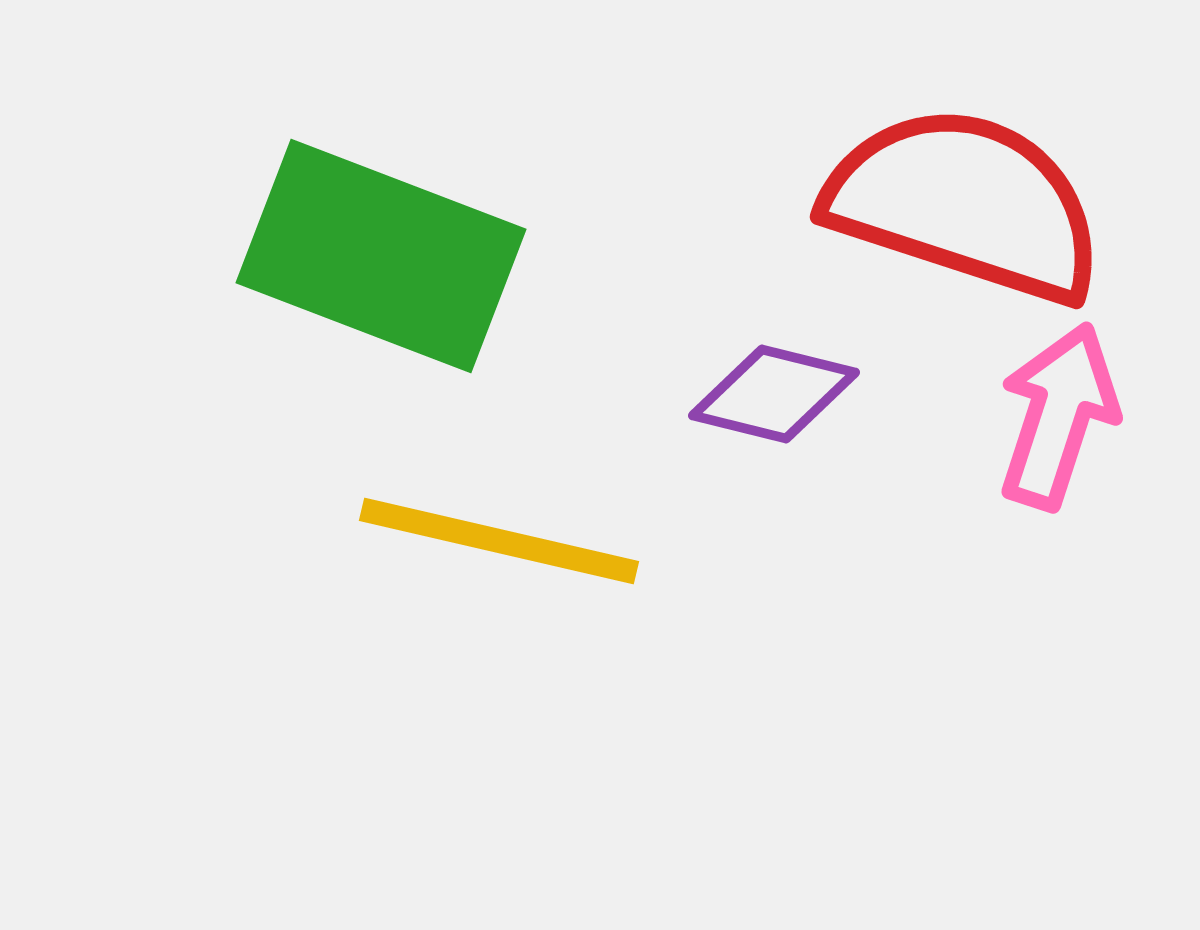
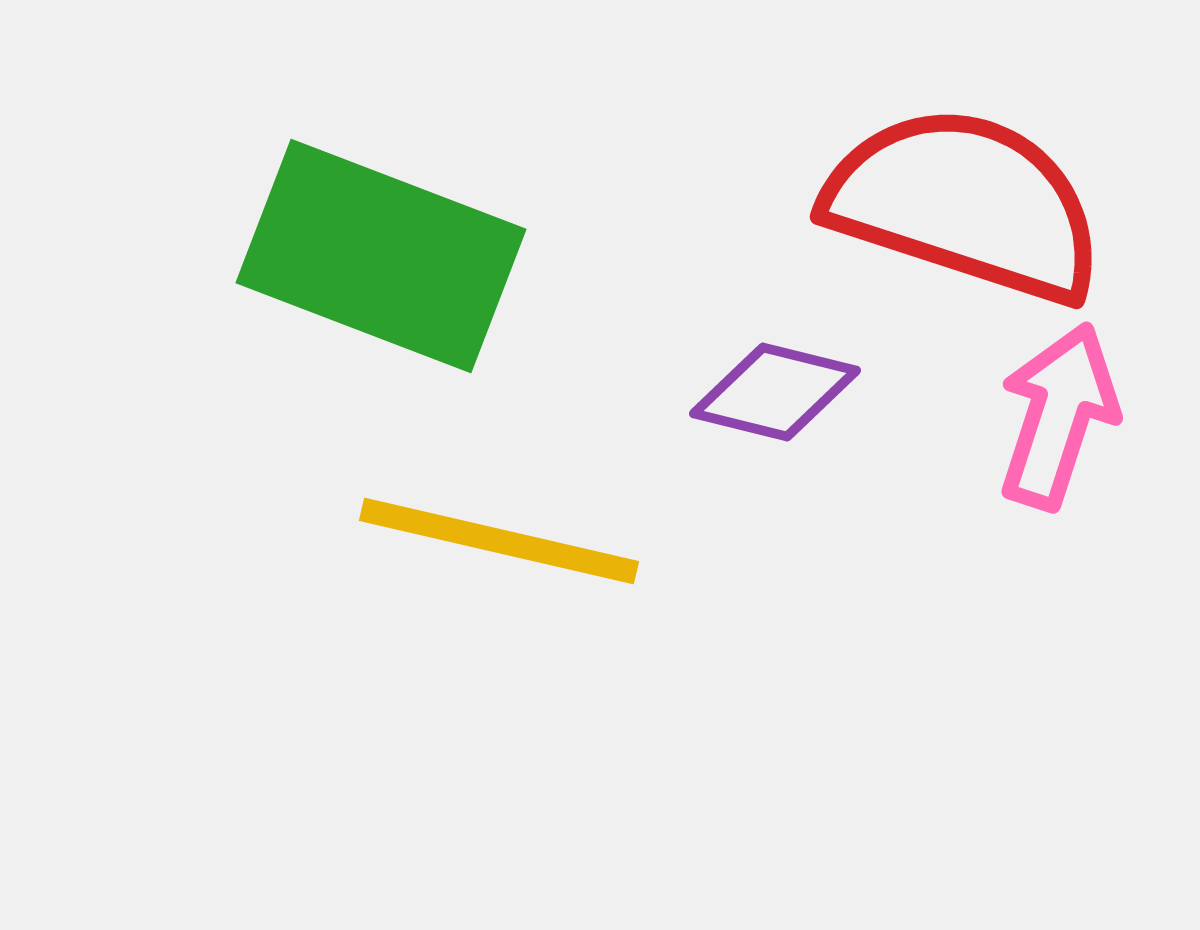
purple diamond: moved 1 px right, 2 px up
